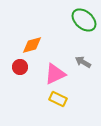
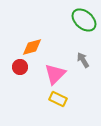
orange diamond: moved 2 px down
gray arrow: moved 2 px up; rotated 28 degrees clockwise
pink triangle: rotated 20 degrees counterclockwise
